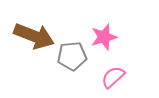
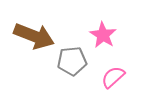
pink star: moved 1 px left, 2 px up; rotated 24 degrees counterclockwise
gray pentagon: moved 5 px down
